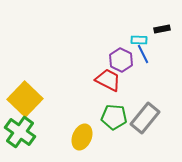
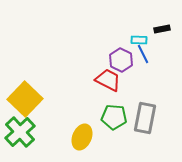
gray rectangle: rotated 28 degrees counterclockwise
green cross: rotated 12 degrees clockwise
